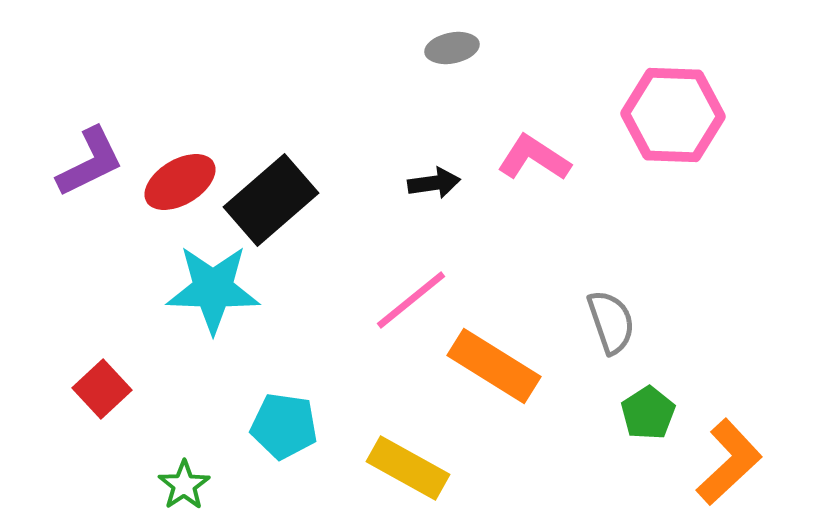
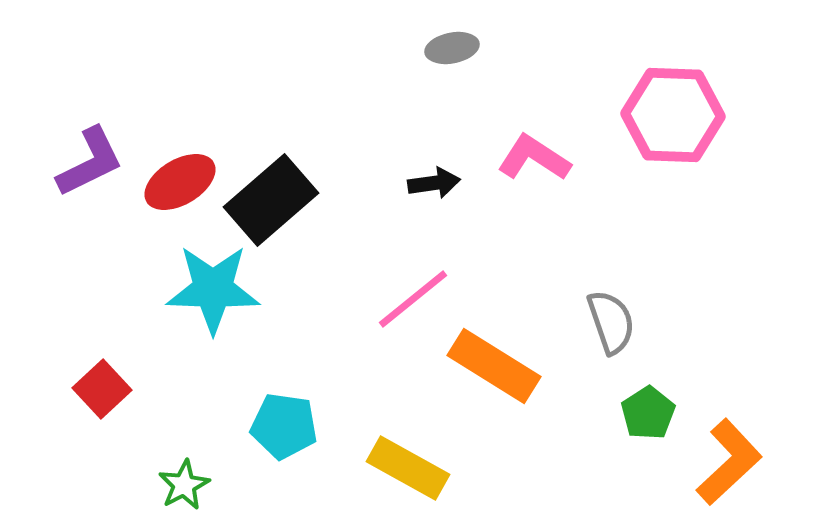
pink line: moved 2 px right, 1 px up
green star: rotated 6 degrees clockwise
